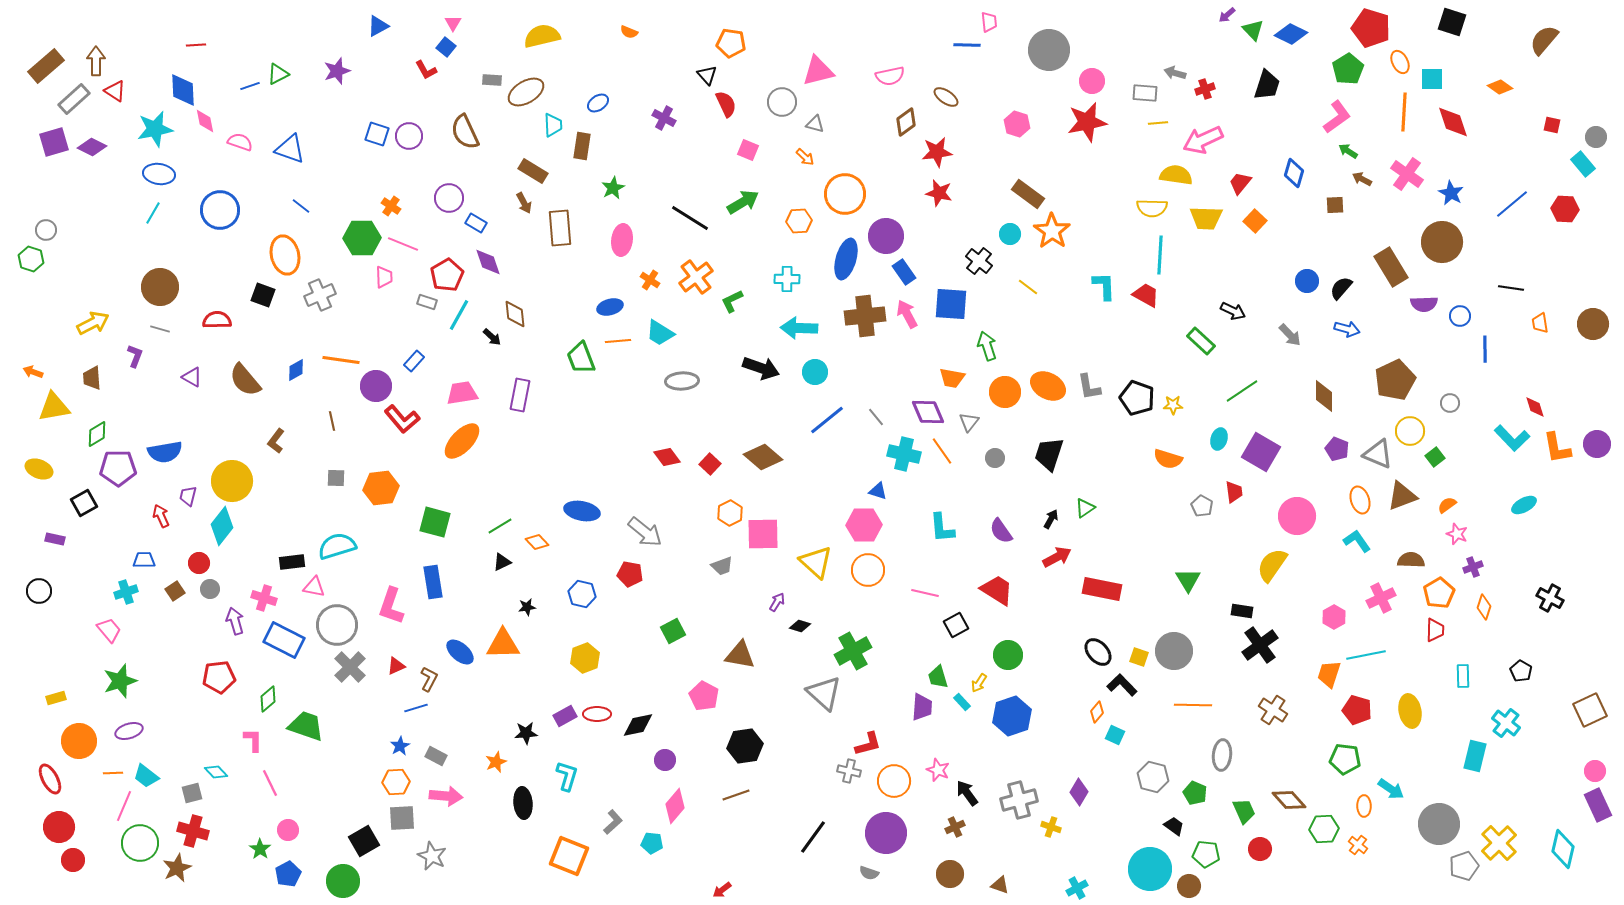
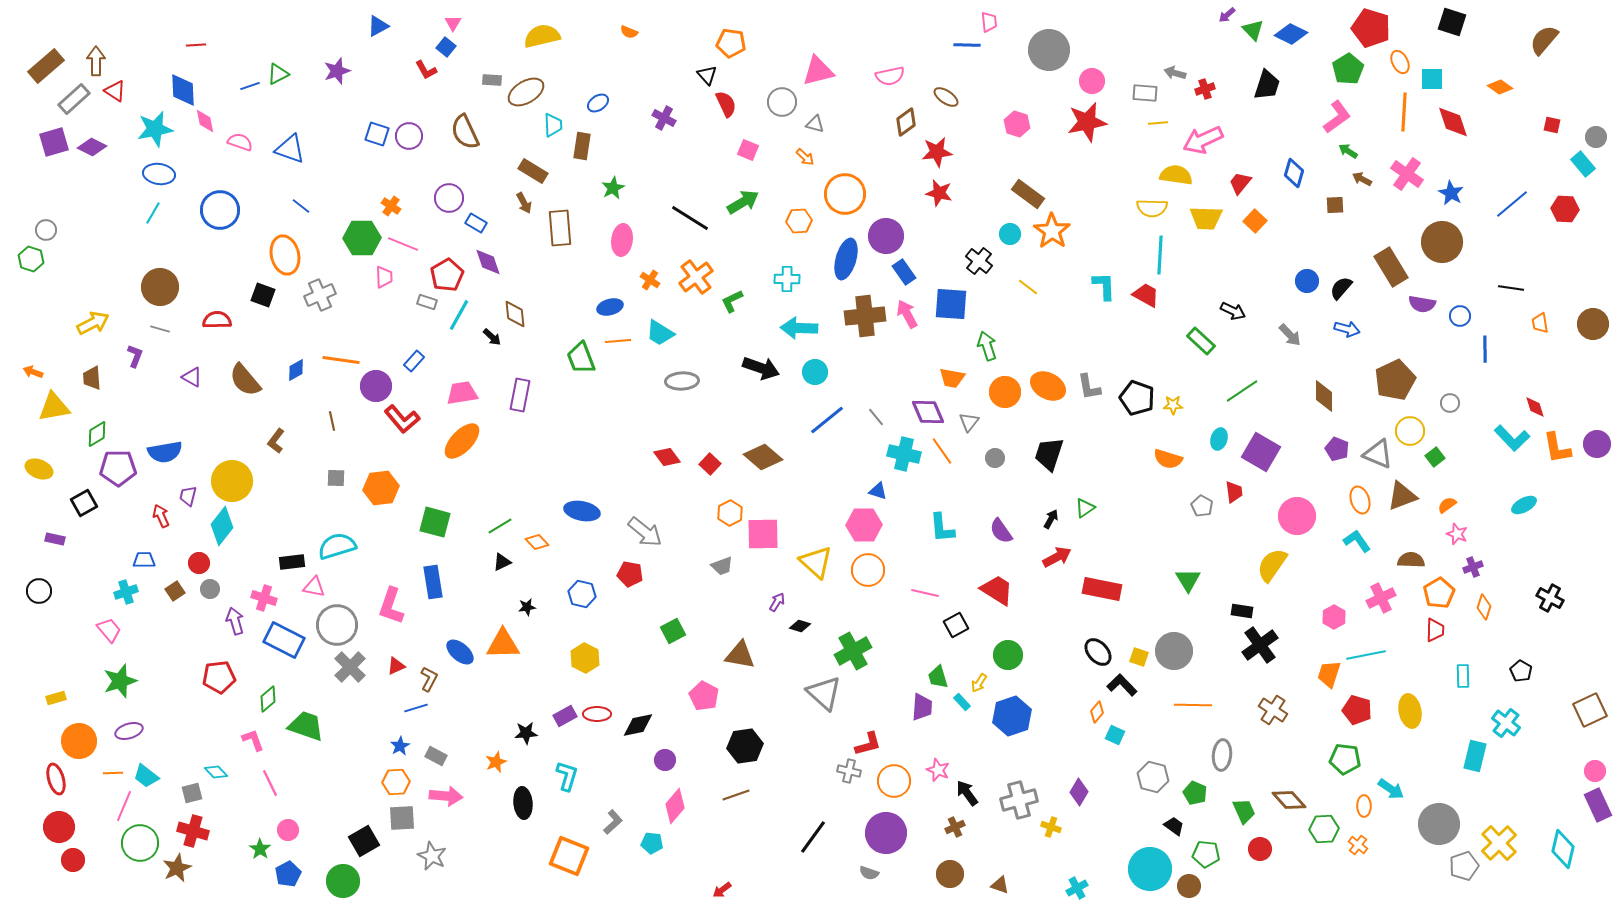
purple semicircle at (1424, 304): moved 2 px left; rotated 12 degrees clockwise
yellow hexagon at (585, 658): rotated 12 degrees counterclockwise
pink L-shape at (253, 740): rotated 20 degrees counterclockwise
red ellipse at (50, 779): moved 6 px right; rotated 12 degrees clockwise
